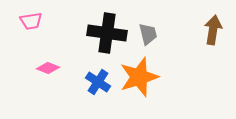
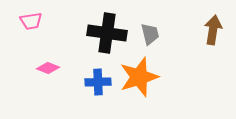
gray trapezoid: moved 2 px right
blue cross: rotated 35 degrees counterclockwise
